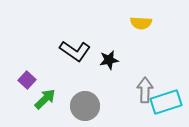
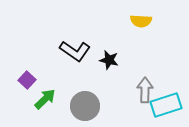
yellow semicircle: moved 2 px up
black star: rotated 24 degrees clockwise
cyan rectangle: moved 3 px down
